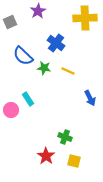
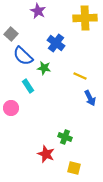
purple star: rotated 14 degrees counterclockwise
gray square: moved 1 px right, 12 px down; rotated 24 degrees counterclockwise
yellow line: moved 12 px right, 5 px down
cyan rectangle: moved 13 px up
pink circle: moved 2 px up
red star: moved 2 px up; rotated 12 degrees counterclockwise
yellow square: moved 7 px down
